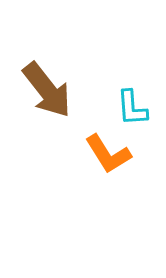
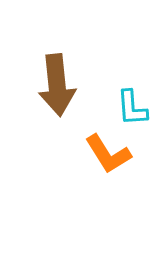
brown arrow: moved 10 px right, 5 px up; rotated 32 degrees clockwise
